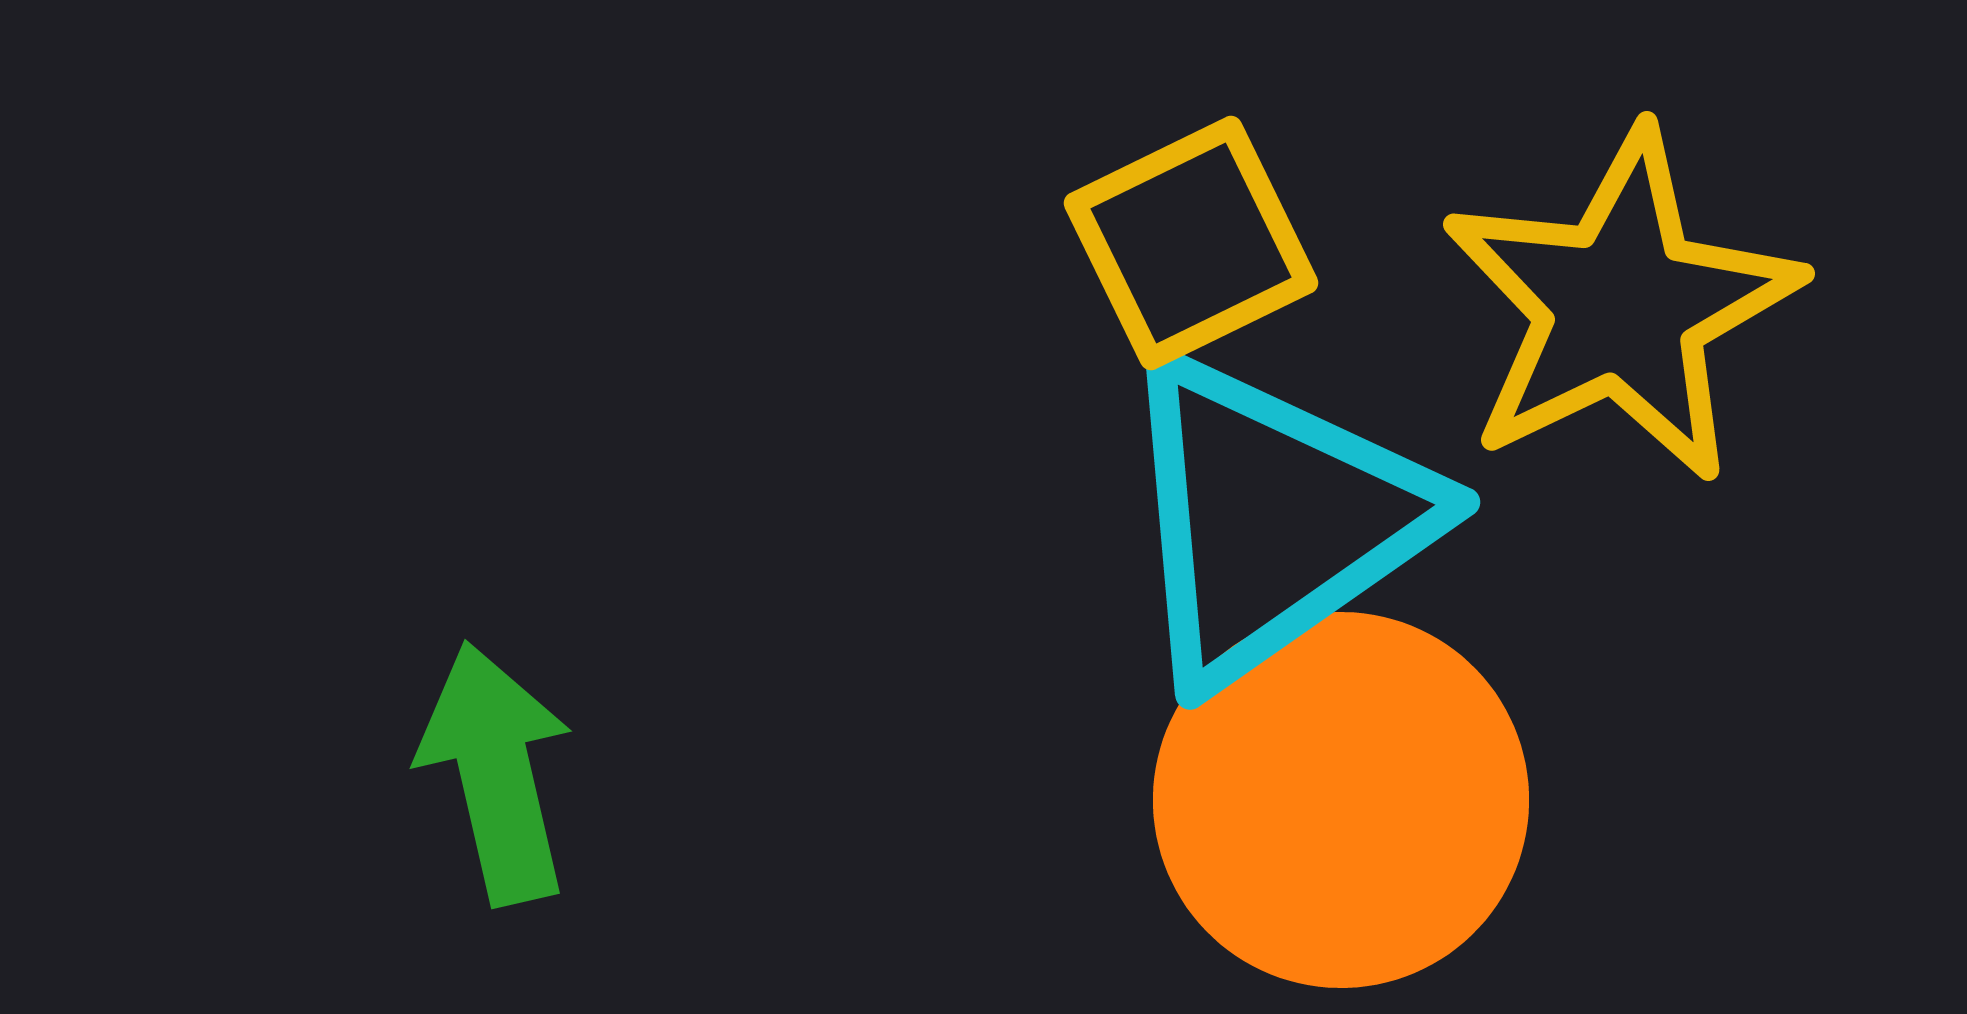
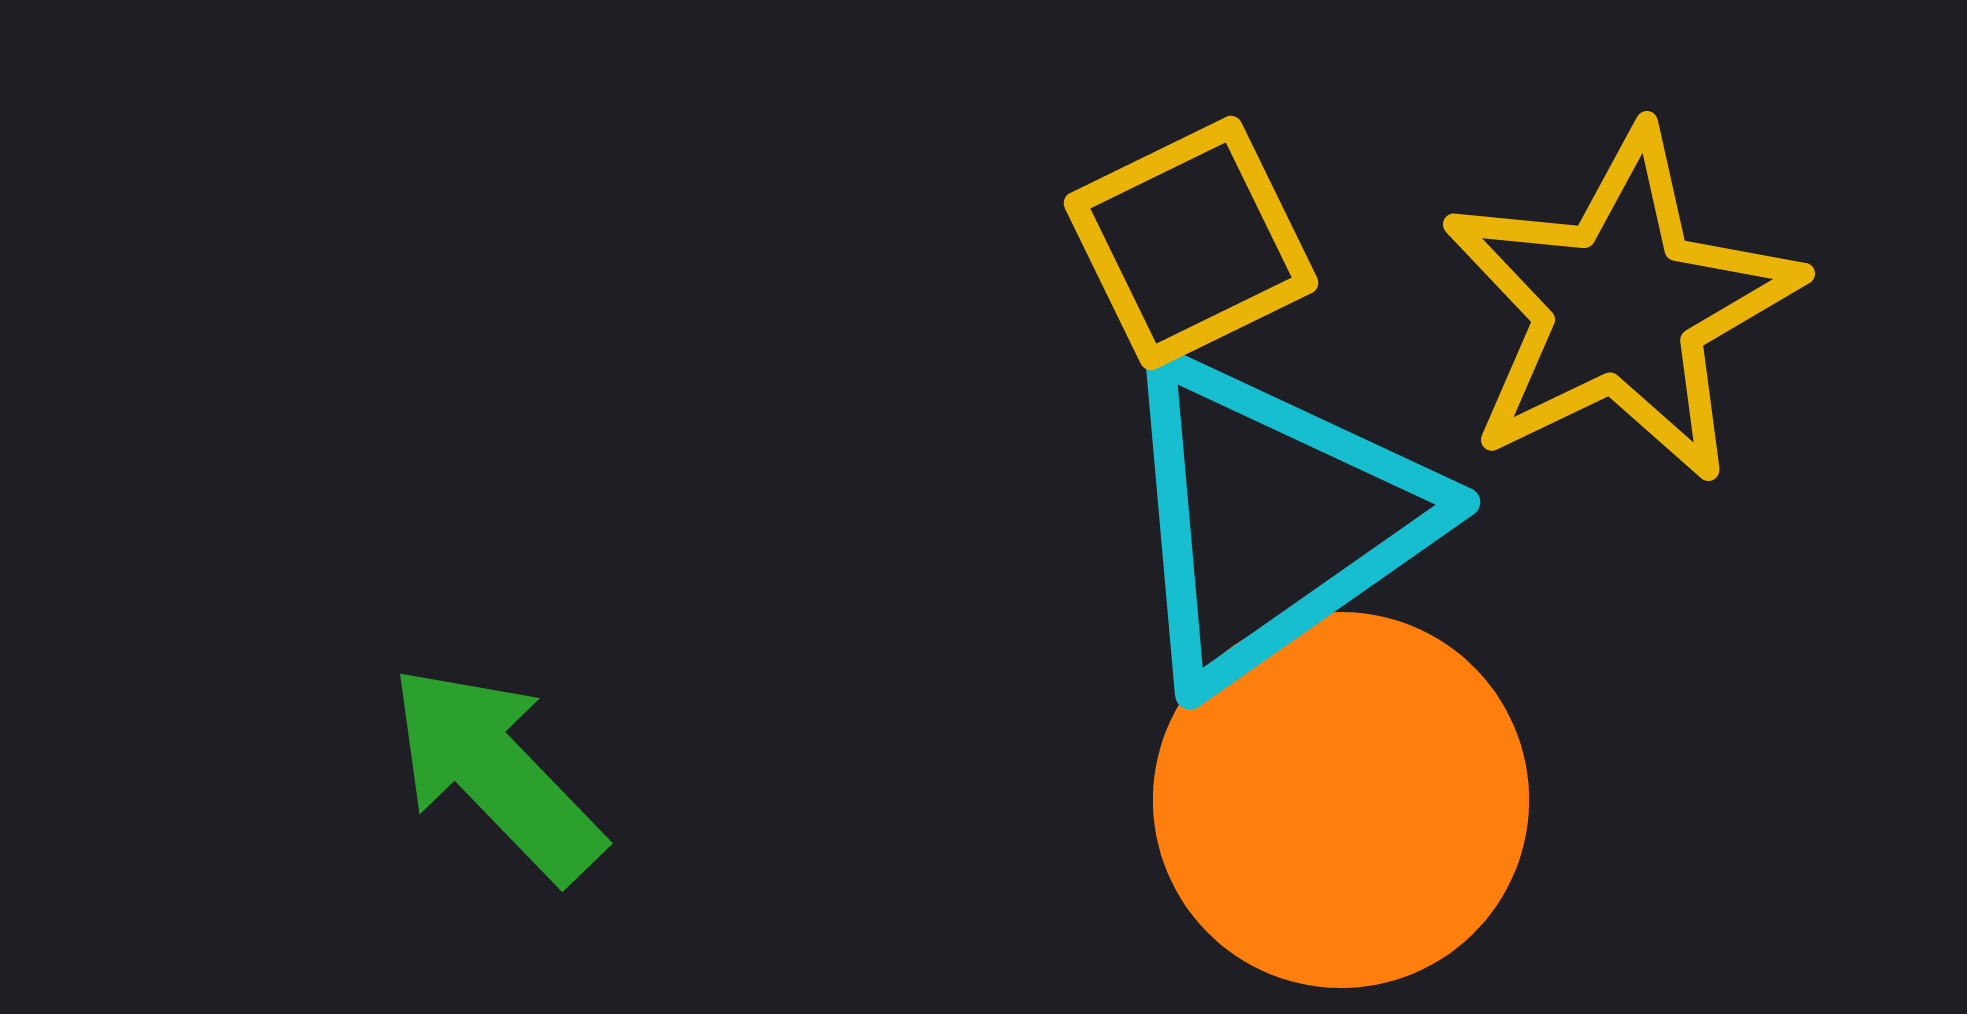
green arrow: rotated 31 degrees counterclockwise
